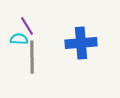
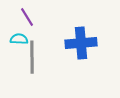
purple line: moved 9 px up
